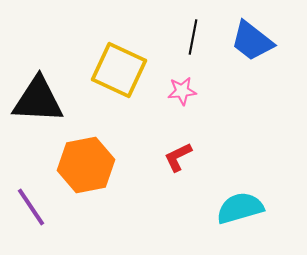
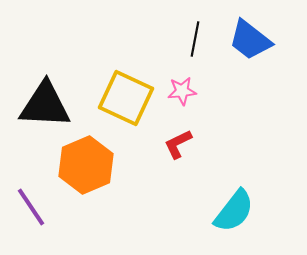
black line: moved 2 px right, 2 px down
blue trapezoid: moved 2 px left, 1 px up
yellow square: moved 7 px right, 28 px down
black triangle: moved 7 px right, 5 px down
red L-shape: moved 13 px up
orange hexagon: rotated 12 degrees counterclockwise
cyan semicircle: moved 6 px left, 3 px down; rotated 144 degrees clockwise
